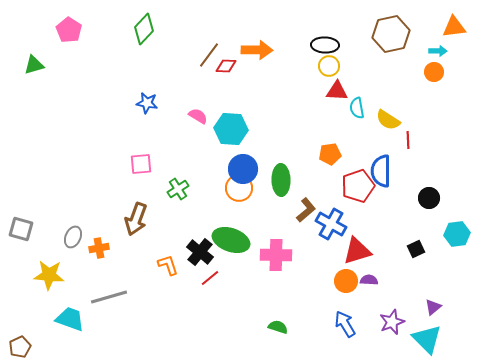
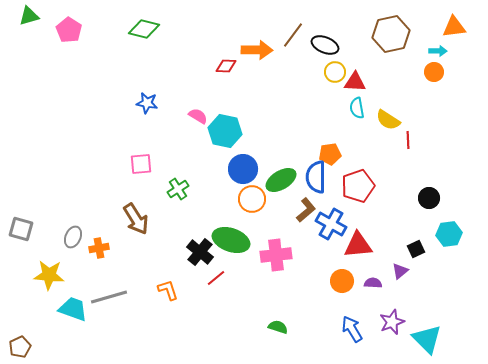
green diamond at (144, 29): rotated 60 degrees clockwise
black ellipse at (325, 45): rotated 20 degrees clockwise
brown line at (209, 55): moved 84 px right, 20 px up
green triangle at (34, 65): moved 5 px left, 49 px up
yellow circle at (329, 66): moved 6 px right, 6 px down
red triangle at (337, 91): moved 18 px right, 9 px up
cyan hexagon at (231, 129): moved 6 px left, 2 px down; rotated 8 degrees clockwise
blue semicircle at (381, 171): moved 65 px left, 6 px down
green ellipse at (281, 180): rotated 60 degrees clockwise
orange circle at (239, 188): moved 13 px right, 11 px down
brown arrow at (136, 219): rotated 52 degrees counterclockwise
cyan hexagon at (457, 234): moved 8 px left
red triangle at (357, 251): moved 1 px right, 6 px up; rotated 12 degrees clockwise
pink cross at (276, 255): rotated 8 degrees counterclockwise
orange L-shape at (168, 265): moved 25 px down
red line at (210, 278): moved 6 px right
purple semicircle at (369, 280): moved 4 px right, 3 px down
orange circle at (346, 281): moved 4 px left
purple triangle at (433, 307): moved 33 px left, 36 px up
cyan trapezoid at (70, 319): moved 3 px right, 10 px up
blue arrow at (345, 324): moved 7 px right, 5 px down
